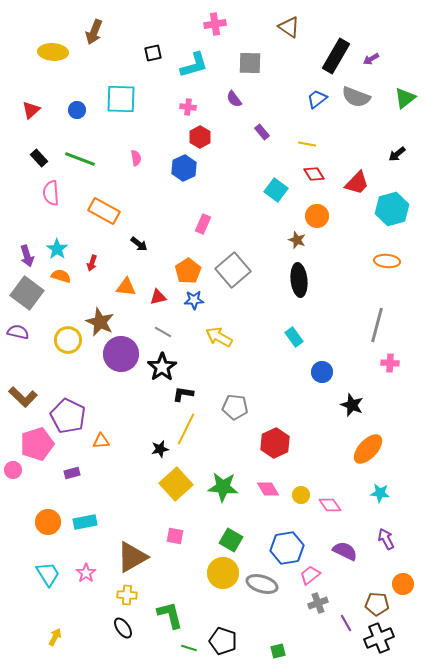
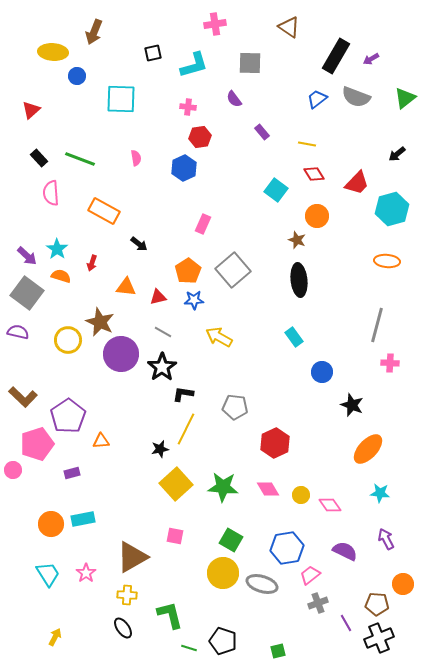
blue circle at (77, 110): moved 34 px up
red hexagon at (200, 137): rotated 20 degrees clockwise
purple arrow at (27, 256): rotated 30 degrees counterclockwise
purple pentagon at (68, 416): rotated 12 degrees clockwise
orange circle at (48, 522): moved 3 px right, 2 px down
cyan rectangle at (85, 522): moved 2 px left, 3 px up
